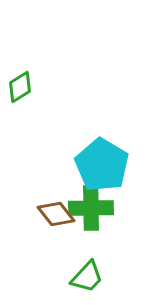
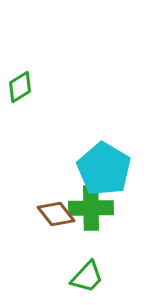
cyan pentagon: moved 2 px right, 4 px down
